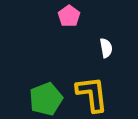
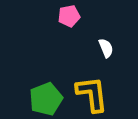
pink pentagon: rotated 25 degrees clockwise
white semicircle: rotated 12 degrees counterclockwise
